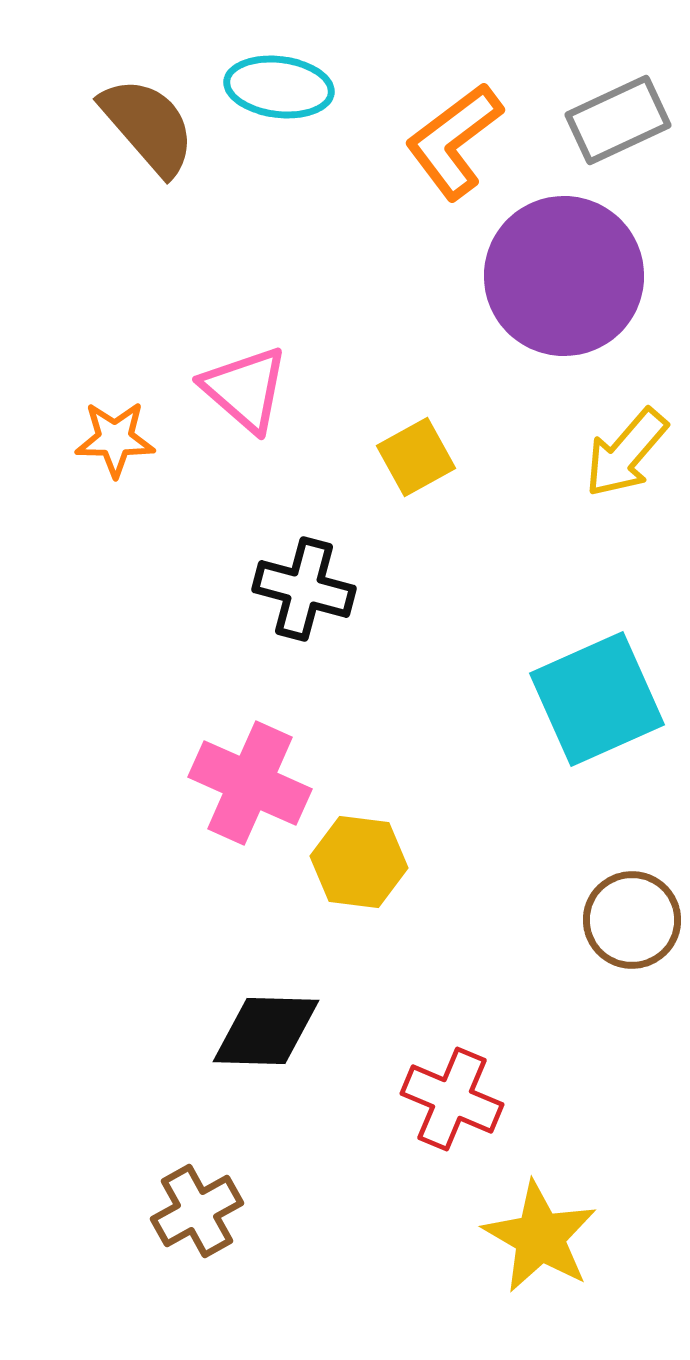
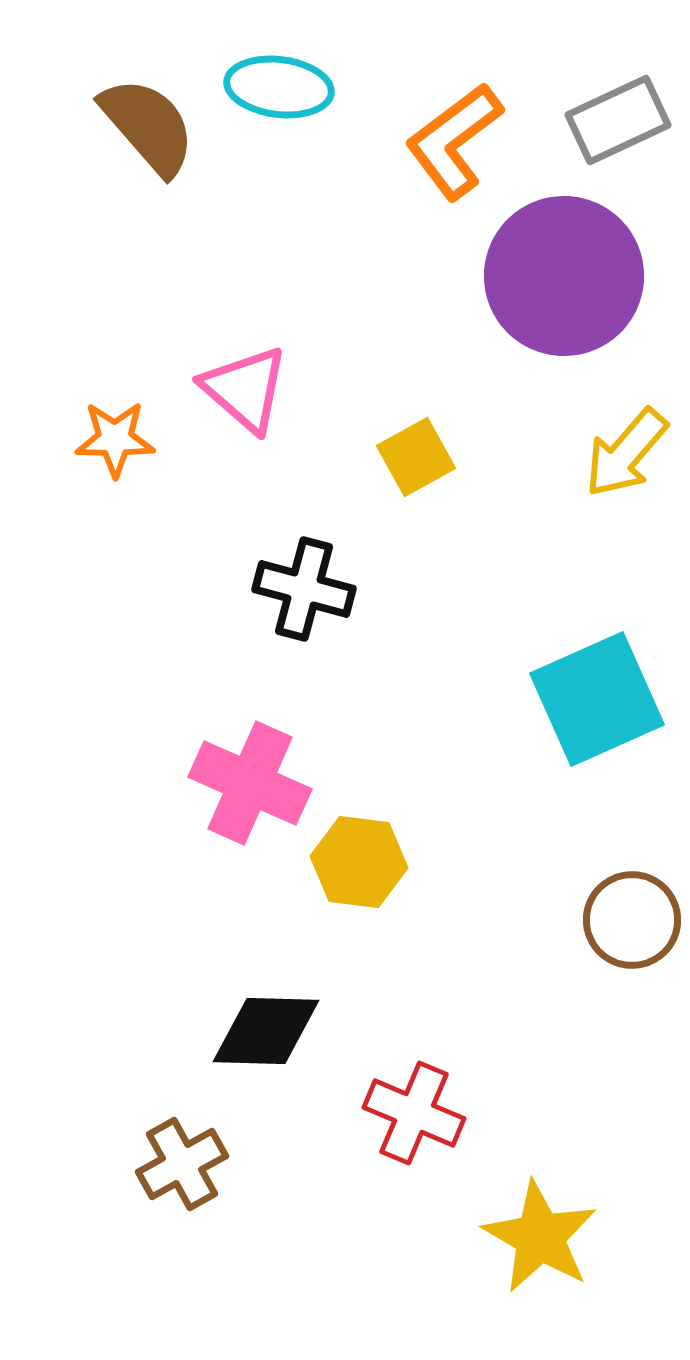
red cross: moved 38 px left, 14 px down
brown cross: moved 15 px left, 47 px up
